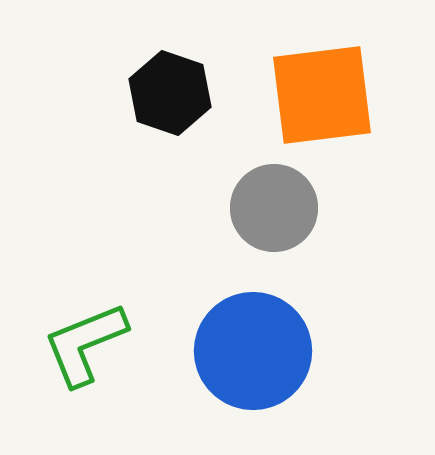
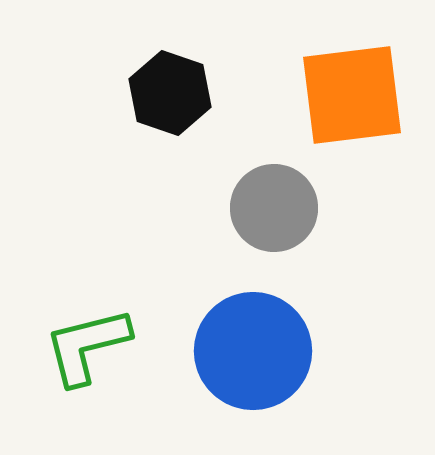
orange square: moved 30 px right
green L-shape: moved 2 px right, 2 px down; rotated 8 degrees clockwise
